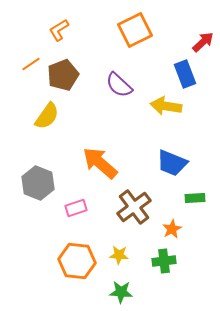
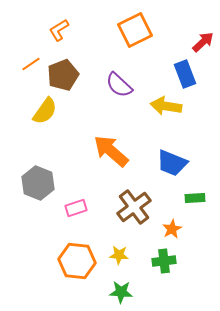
yellow semicircle: moved 2 px left, 5 px up
orange arrow: moved 11 px right, 12 px up
